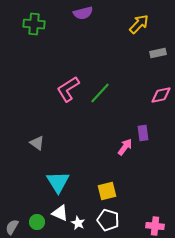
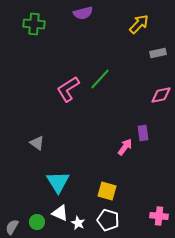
green line: moved 14 px up
yellow square: rotated 30 degrees clockwise
pink cross: moved 4 px right, 10 px up
